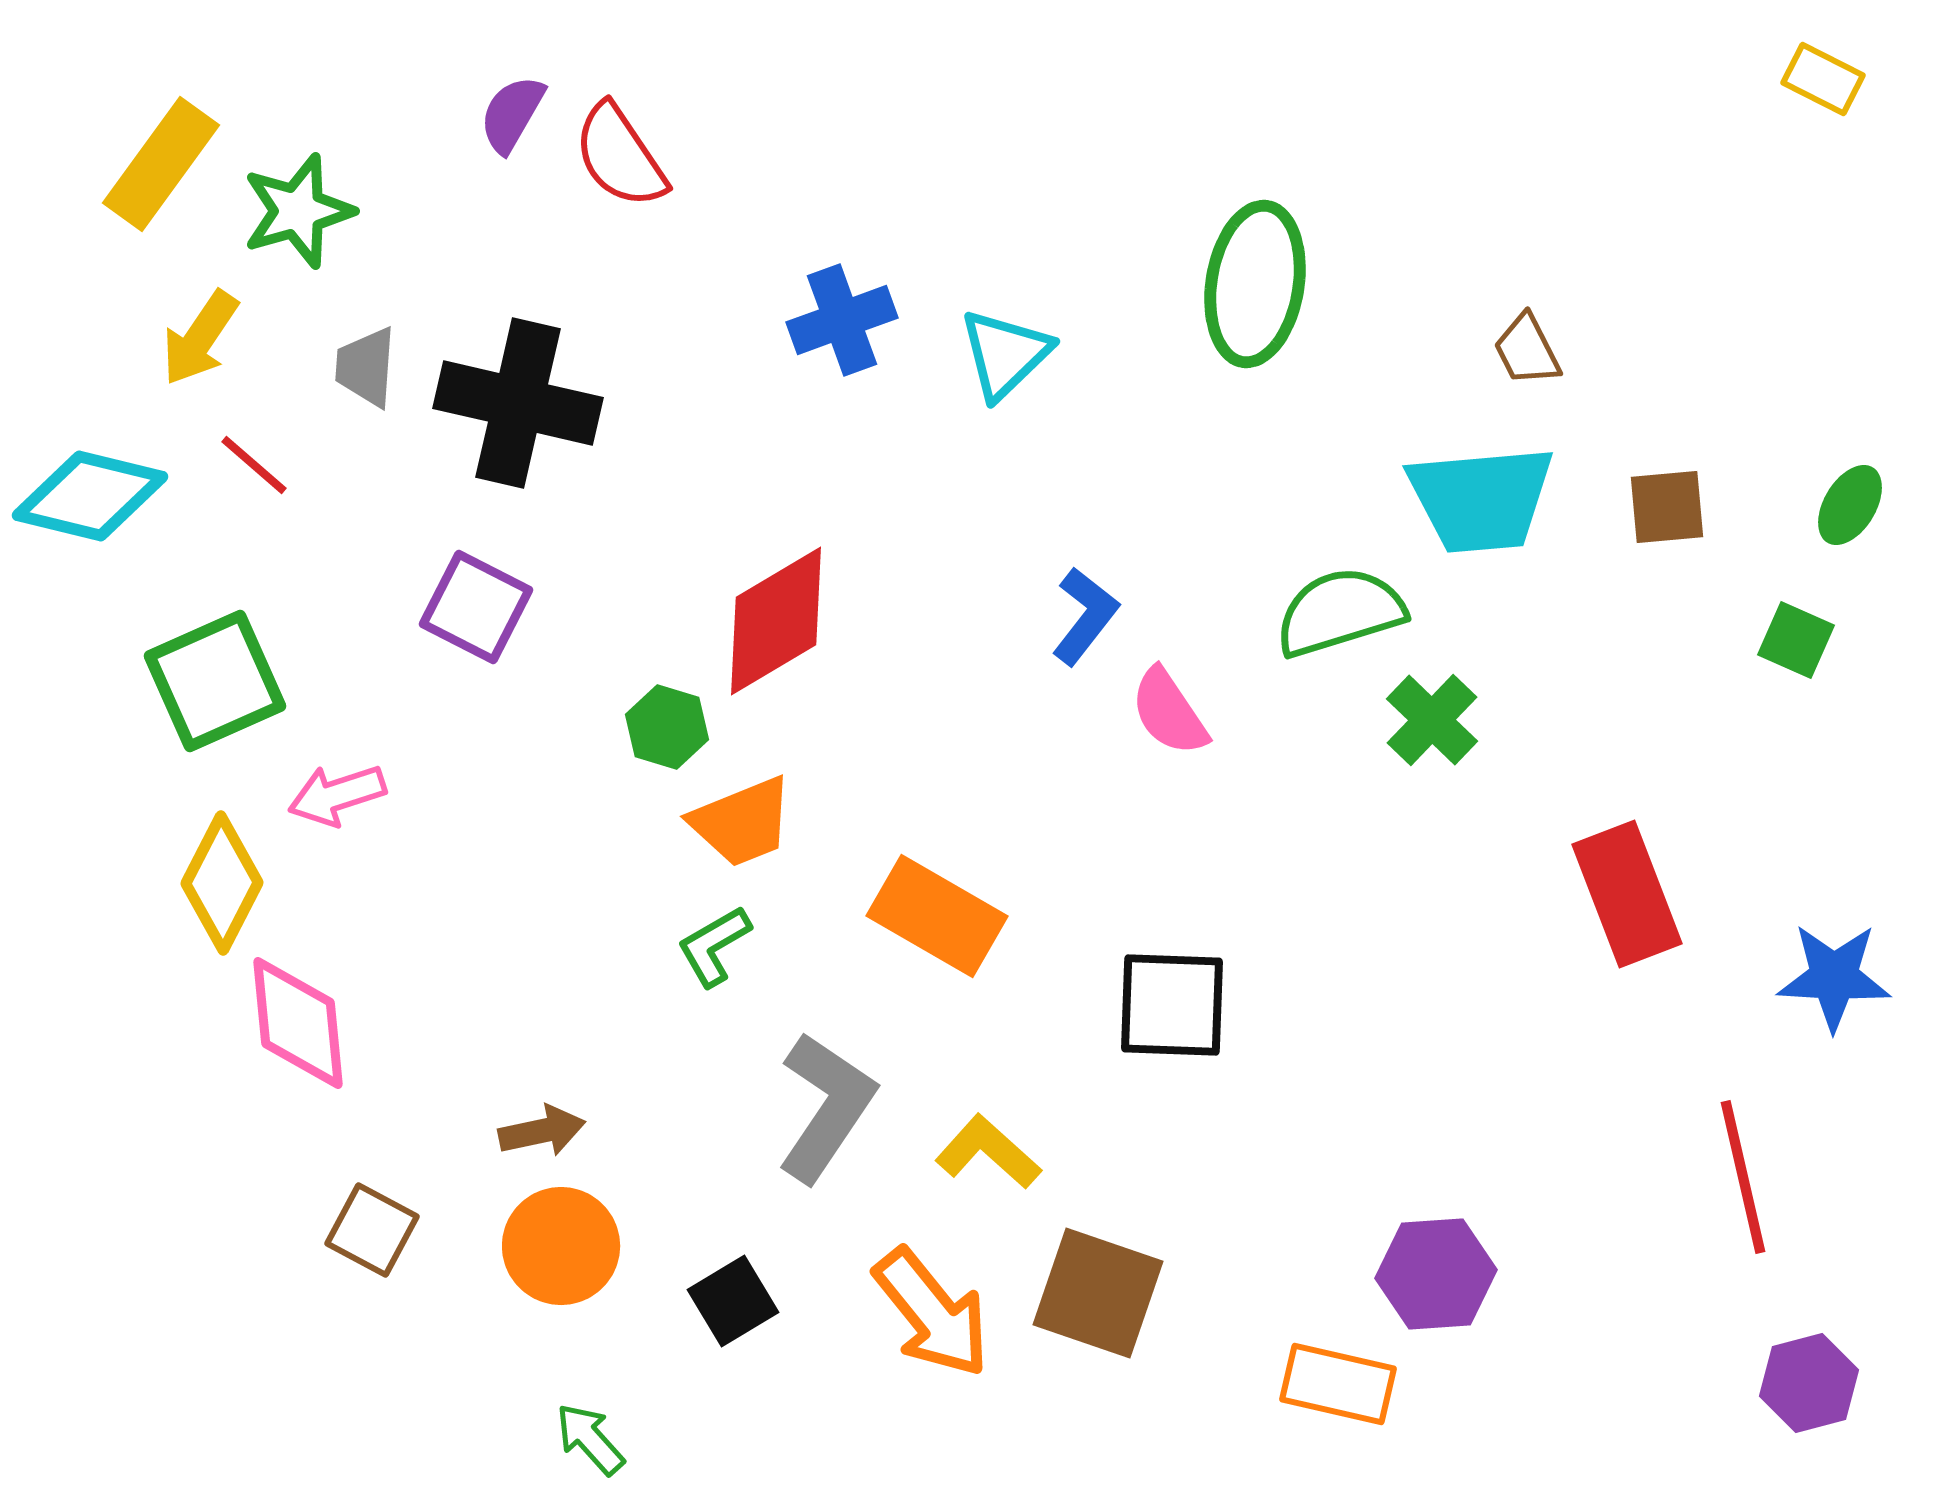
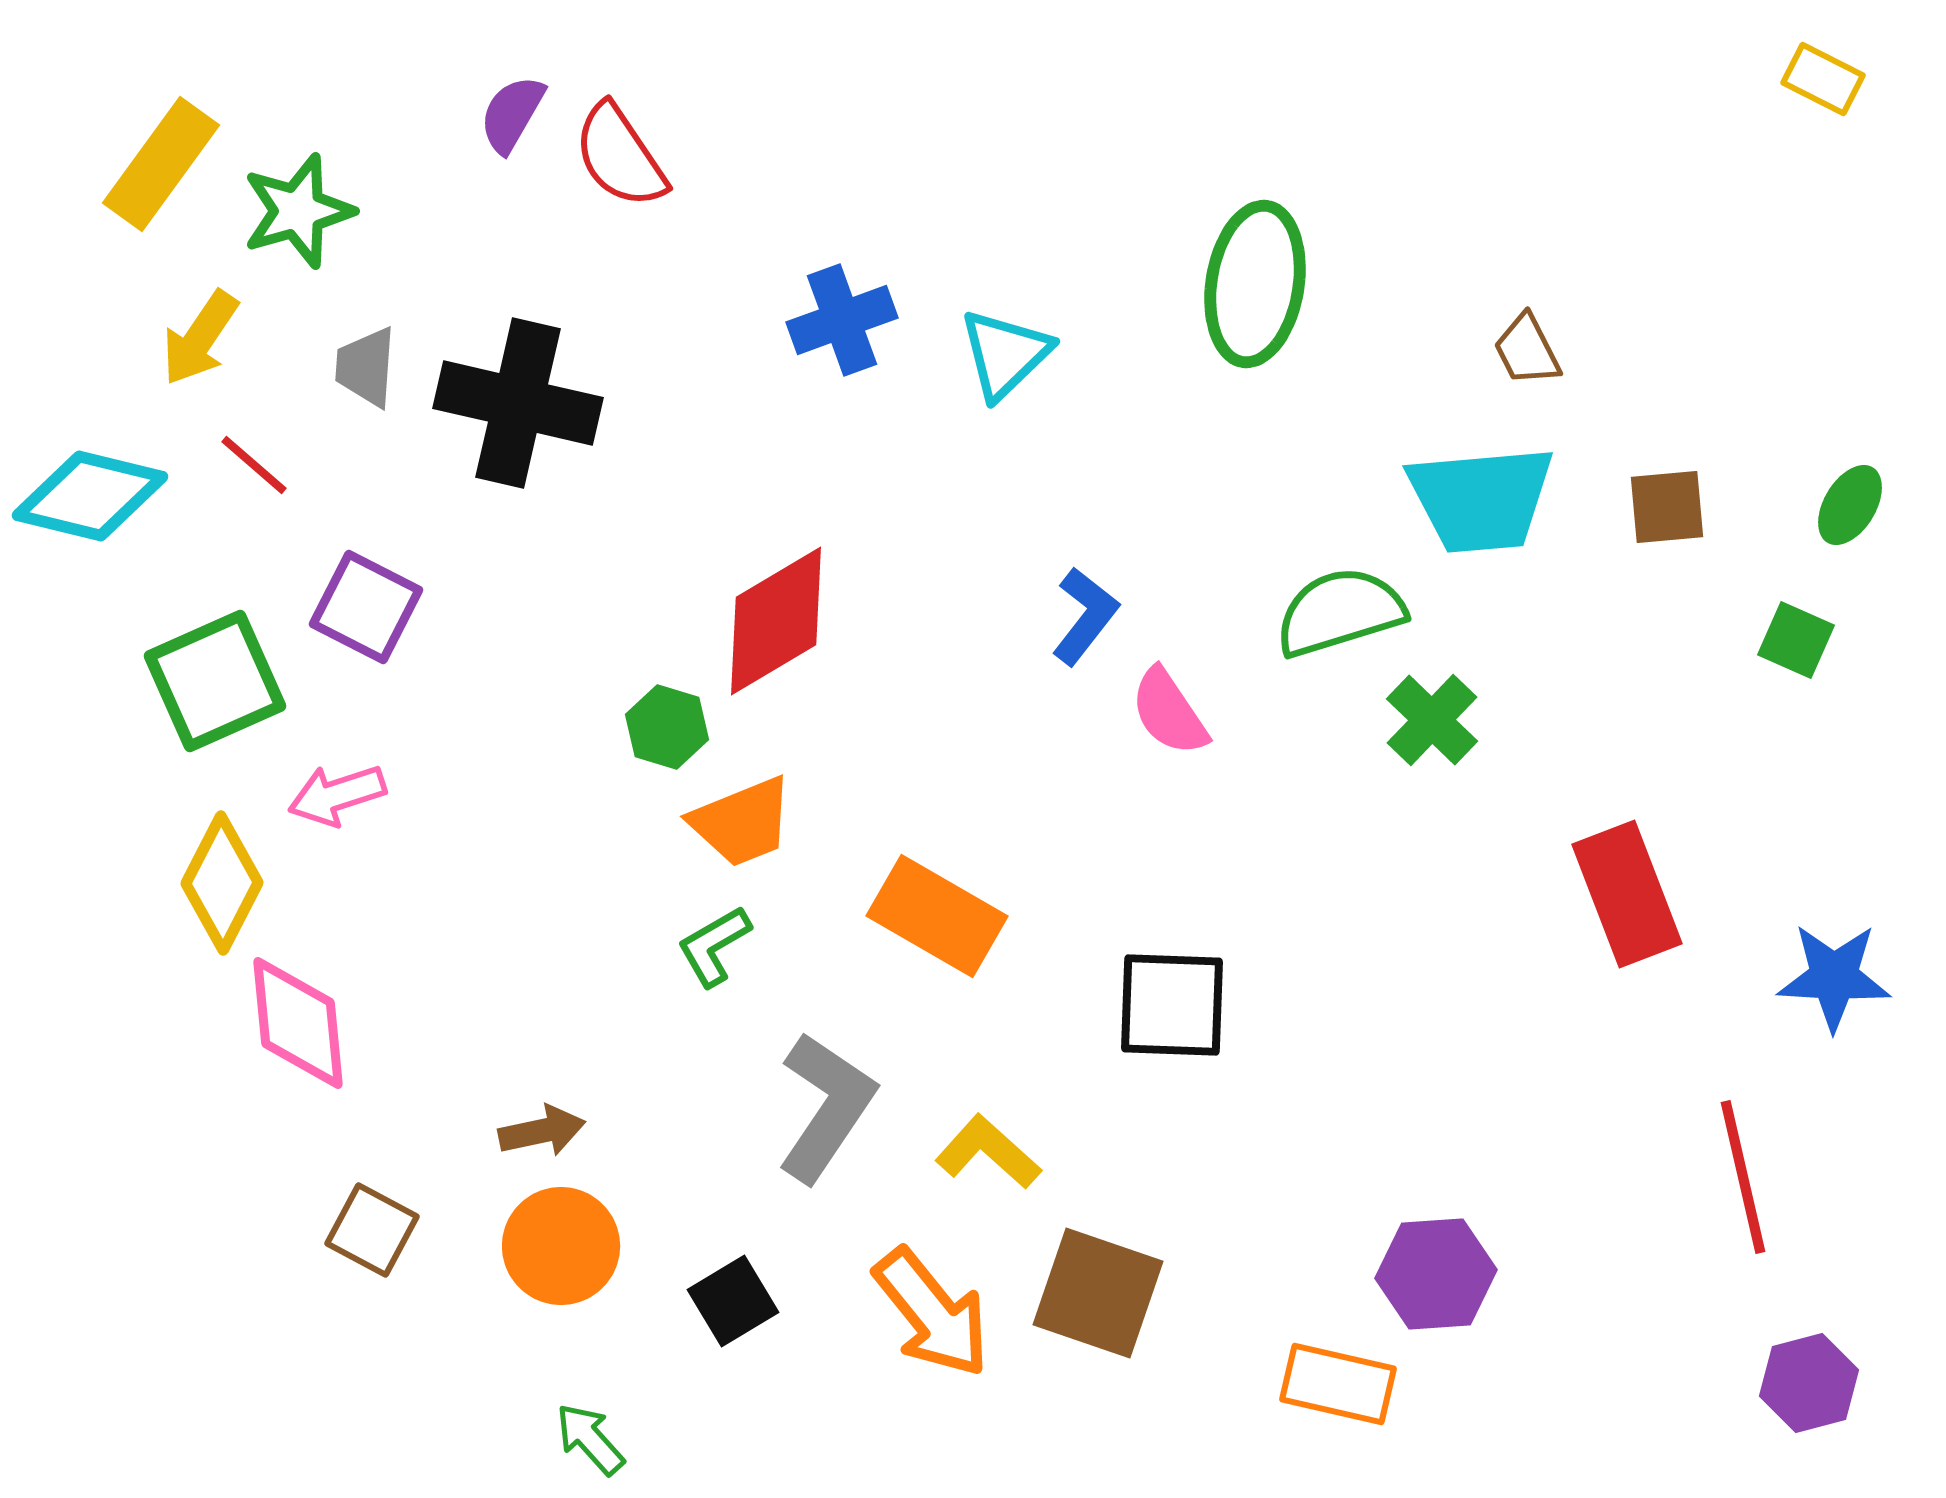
purple square at (476, 607): moved 110 px left
